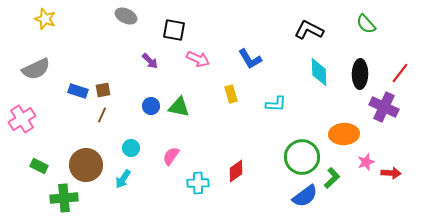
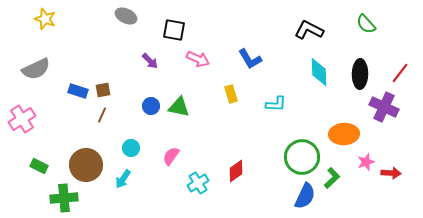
cyan cross: rotated 30 degrees counterclockwise
blue semicircle: rotated 28 degrees counterclockwise
